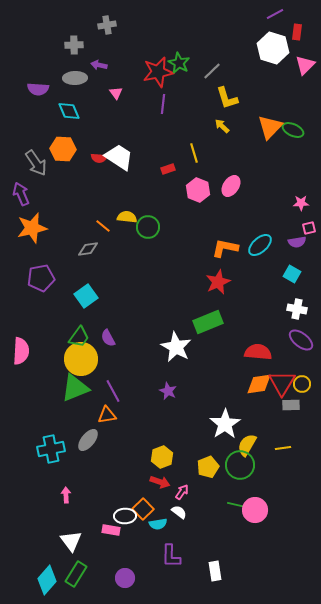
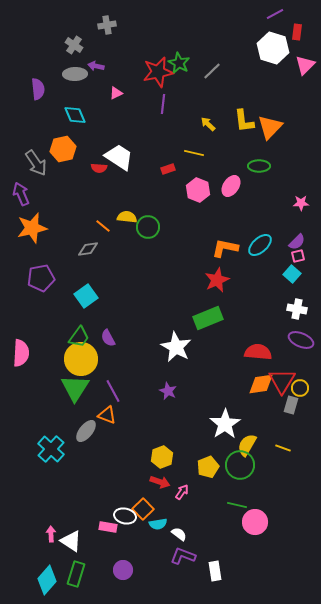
gray cross at (74, 45): rotated 36 degrees clockwise
purple arrow at (99, 65): moved 3 px left, 1 px down
gray ellipse at (75, 78): moved 4 px up
purple semicircle at (38, 89): rotated 100 degrees counterclockwise
pink triangle at (116, 93): rotated 40 degrees clockwise
yellow L-shape at (227, 98): moved 17 px right, 23 px down; rotated 10 degrees clockwise
cyan diamond at (69, 111): moved 6 px right, 4 px down
yellow arrow at (222, 126): moved 14 px left, 2 px up
green ellipse at (293, 130): moved 34 px left, 36 px down; rotated 25 degrees counterclockwise
orange hexagon at (63, 149): rotated 15 degrees counterclockwise
yellow line at (194, 153): rotated 60 degrees counterclockwise
red semicircle at (99, 158): moved 10 px down
pink square at (309, 228): moved 11 px left, 28 px down
purple semicircle at (297, 242): rotated 36 degrees counterclockwise
cyan square at (292, 274): rotated 12 degrees clockwise
red star at (218, 282): moved 1 px left, 2 px up
green rectangle at (208, 322): moved 4 px up
purple ellipse at (301, 340): rotated 15 degrees counterclockwise
pink semicircle at (21, 351): moved 2 px down
red triangle at (282, 383): moved 2 px up
orange diamond at (259, 384): moved 2 px right
yellow circle at (302, 384): moved 2 px left, 4 px down
green triangle at (75, 388): rotated 36 degrees counterclockwise
gray rectangle at (291, 405): rotated 72 degrees counterclockwise
orange triangle at (107, 415): rotated 30 degrees clockwise
gray ellipse at (88, 440): moved 2 px left, 9 px up
yellow line at (283, 448): rotated 28 degrees clockwise
cyan cross at (51, 449): rotated 36 degrees counterclockwise
pink arrow at (66, 495): moved 15 px left, 39 px down
pink circle at (255, 510): moved 12 px down
white semicircle at (179, 512): moved 22 px down
white ellipse at (125, 516): rotated 15 degrees clockwise
pink rectangle at (111, 530): moved 3 px left, 3 px up
white triangle at (71, 541): rotated 20 degrees counterclockwise
purple L-shape at (171, 556): moved 12 px right; rotated 110 degrees clockwise
green rectangle at (76, 574): rotated 15 degrees counterclockwise
purple circle at (125, 578): moved 2 px left, 8 px up
